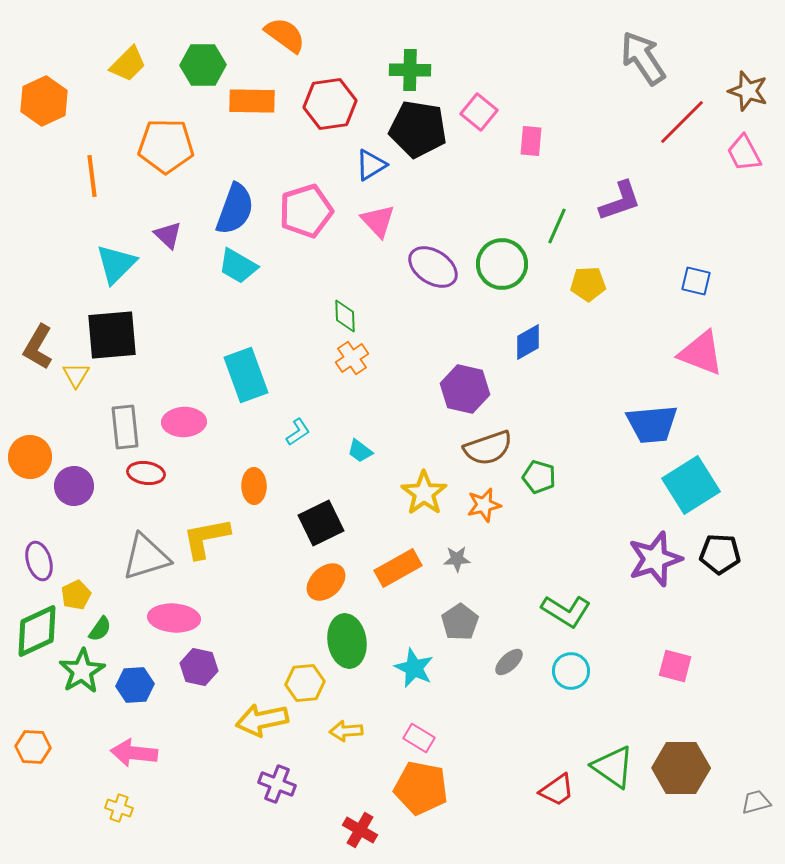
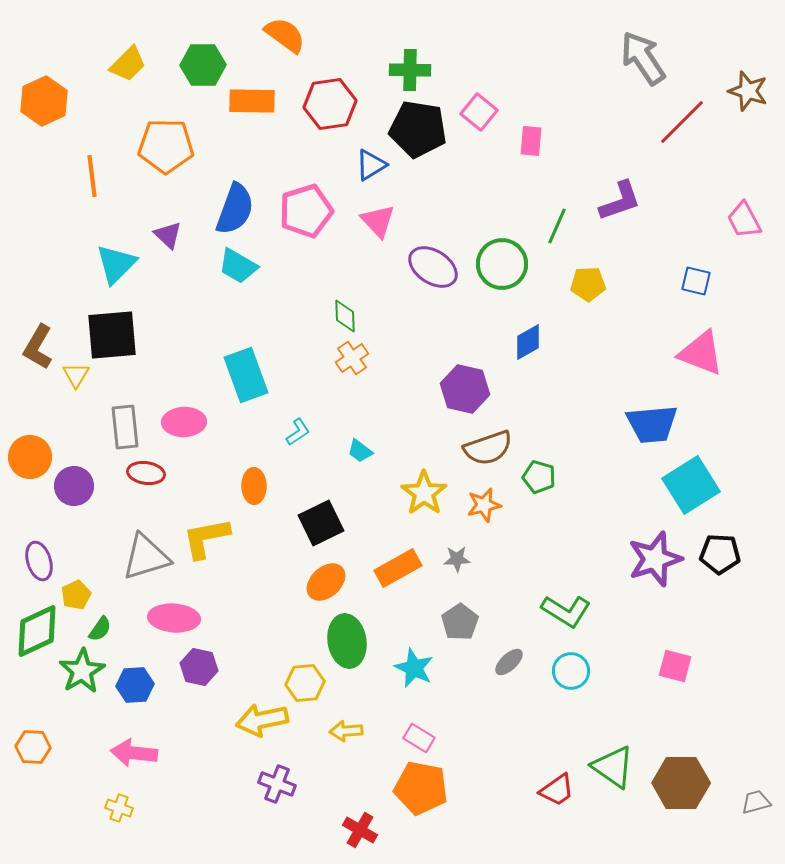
pink trapezoid at (744, 153): moved 67 px down
brown hexagon at (681, 768): moved 15 px down
